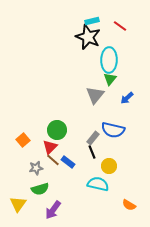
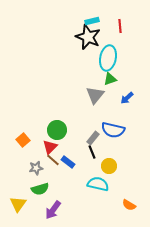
red line: rotated 48 degrees clockwise
cyan ellipse: moved 1 px left, 2 px up; rotated 10 degrees clockwise
green triangle: rotated 32 degrees clockwise
